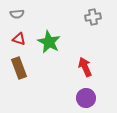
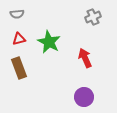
gray cross: rotated 14 degrees counterclockwise
red triangle: rotated 32 degrees counterclockwise
red arrow: moved 9 px up
purple circle: moved 2 px left, 1 px up
